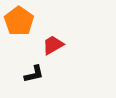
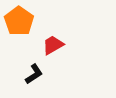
black L-shape: rotated 20 degrees counterclockwise
